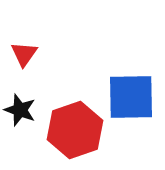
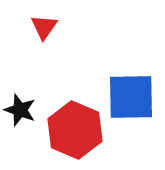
red triangle: moved 20 px right, 27 px up
red hexagon: rotated 18 degrees counterclockwise
